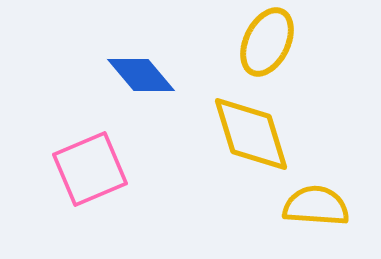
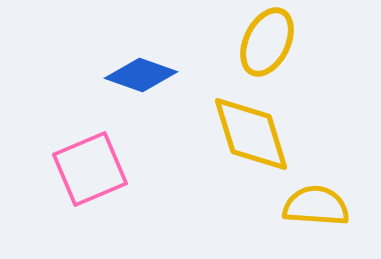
blue diamond: rotated 30 degrees counterclockwise
